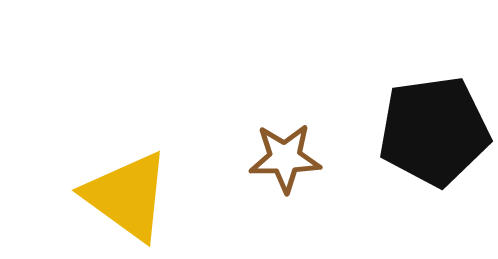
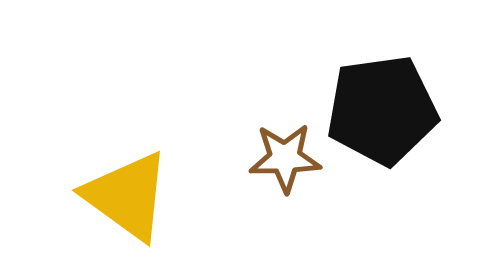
black pentagon: moved 52 px left, 21 px up
